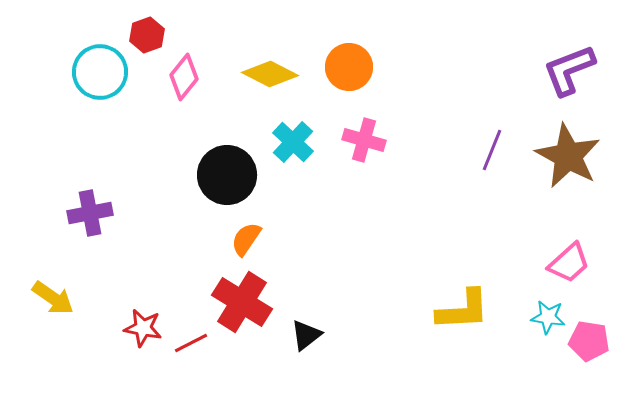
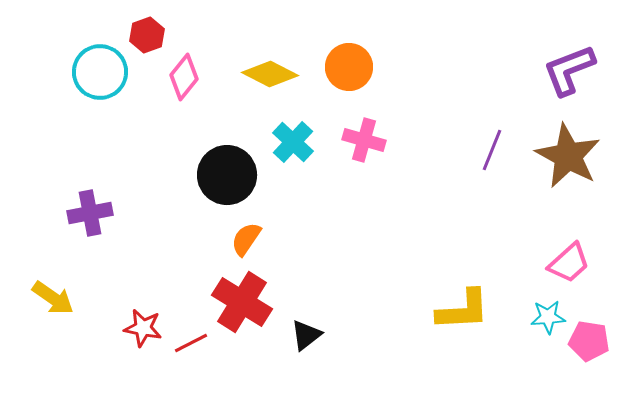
cyan star: rotated 12 degrees counterclockwise
